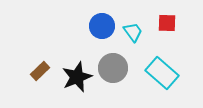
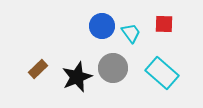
red square: moved 3 px left, 1 px down
cyan trapezoid: moved 2 px left, 1 px down
brown rectangle: moved 2 px left, 2 px up
